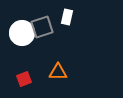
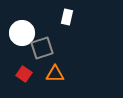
gray square: moved 21 px down
orange triangle: moved 3 px left, 2 px down
red square: moved 5 px up; rotated 35 degrees counterclockwise
